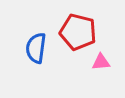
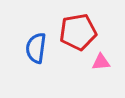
red pentagon: rotated 24 degrees counterclockwise
